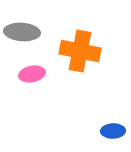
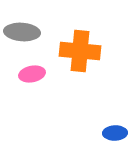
orange cross: rotated 6 degrees counterclockwise
blue ellipse: moved 2 px right, 2 px down
